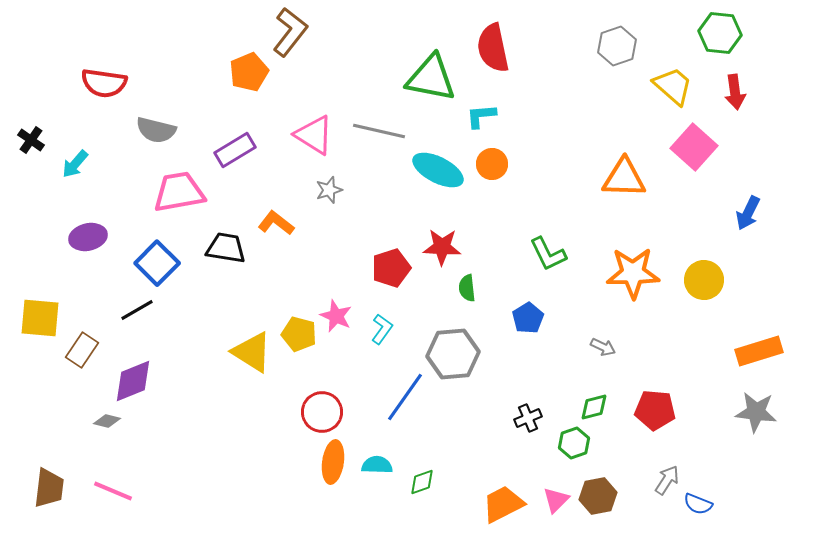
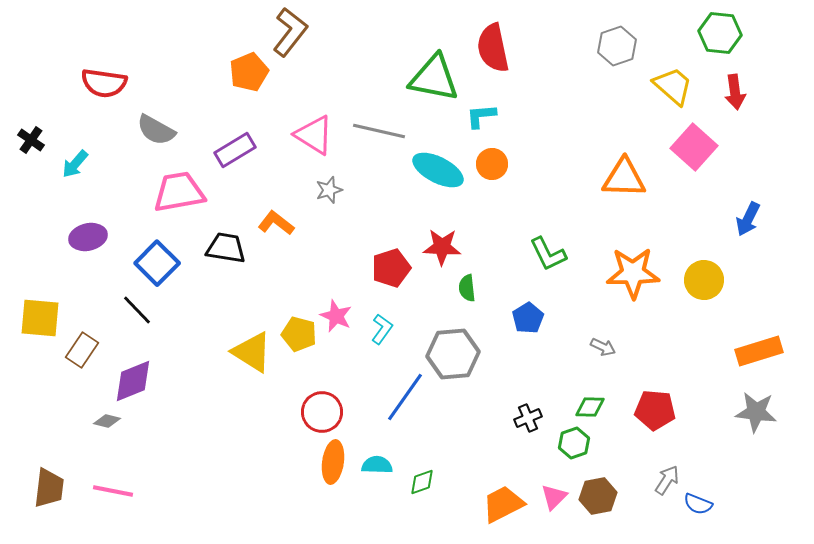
green triangle at (431, 78): moved 3 px right
gray semicircle at (156, 130): rotated 15 degrees clockwise
blue arrow at (748, 213): moved 6 px down
black line at (137, 310): rotated 76 degrees clockwise
green diamond at (594, 407): moved 4 px left; rotated 16 degrees clockwise
pink line at (113, 491): rotated 12 degrees counterclockwise
pink triangle at (556, 500): moved 2 px left, 3 px up
